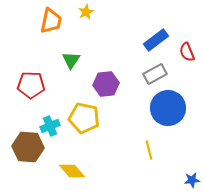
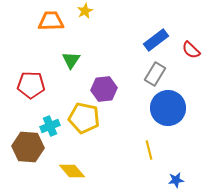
yellow star: moved 1 px left, 1 px up
orange trapezoid: rotated 104 degrees counterclockwise
red semicircle: moved 4 px right, 2 px up; rotated 24 degrees counterclockwise
gray rectangle: rotated 30 degrees counterclockwise
purple hexagon: moved 2 px left, 5 px down
blue star: moved 16 px left
